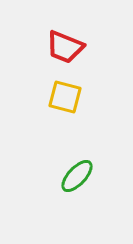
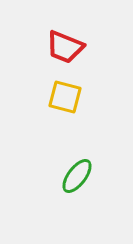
green ellipse: rotated 6 degrees counterclockwise
